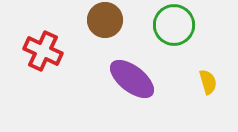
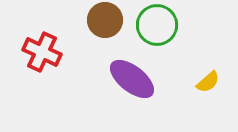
green circle: moved 17 px left
red cross: moved 1 px left, 1 px down
yellow semicircle: rotated 65 degrees clockwise
